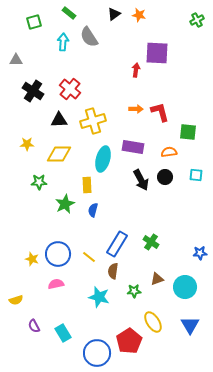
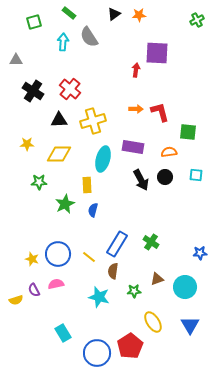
orange star at (139, 15): rotated 16 degrees counterclockwise
purple semicircle at (34, 326): moved 36 px up
red pentagon at (129, 341): moved 1 px right, 5 px down
